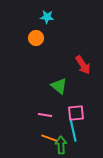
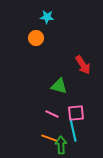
green triangle: rotated 24 degrees counterclockwise
pink line: moved 7 px right, 1 px up; rotated 16 degrees clockwise
